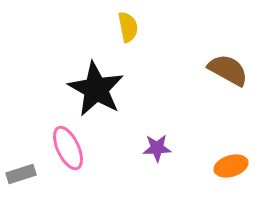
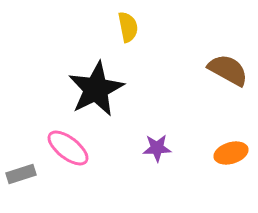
black star: rotated 16 degrees clockwise
pink ellipse: rotated 27 degrees counterclockwise
orange ellipse: moved 13 px up
